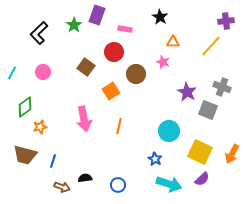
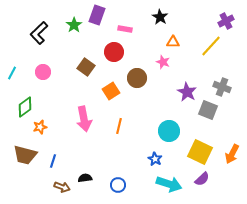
purple cross: rotated 21 degrees counterclockwise
brown circle: moved 1 px right, 4 px down
